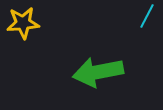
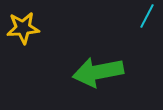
yellow star: moved 5 px down
